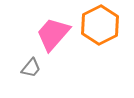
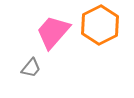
pink trapezoid: moved 2 px up
